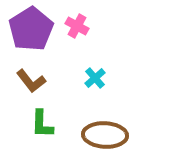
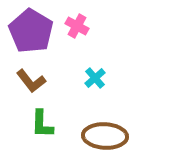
purple pentagon: moved 2 px down; rotated 9 degrees counterclockwise
brown ellipse: moved 1 px down
